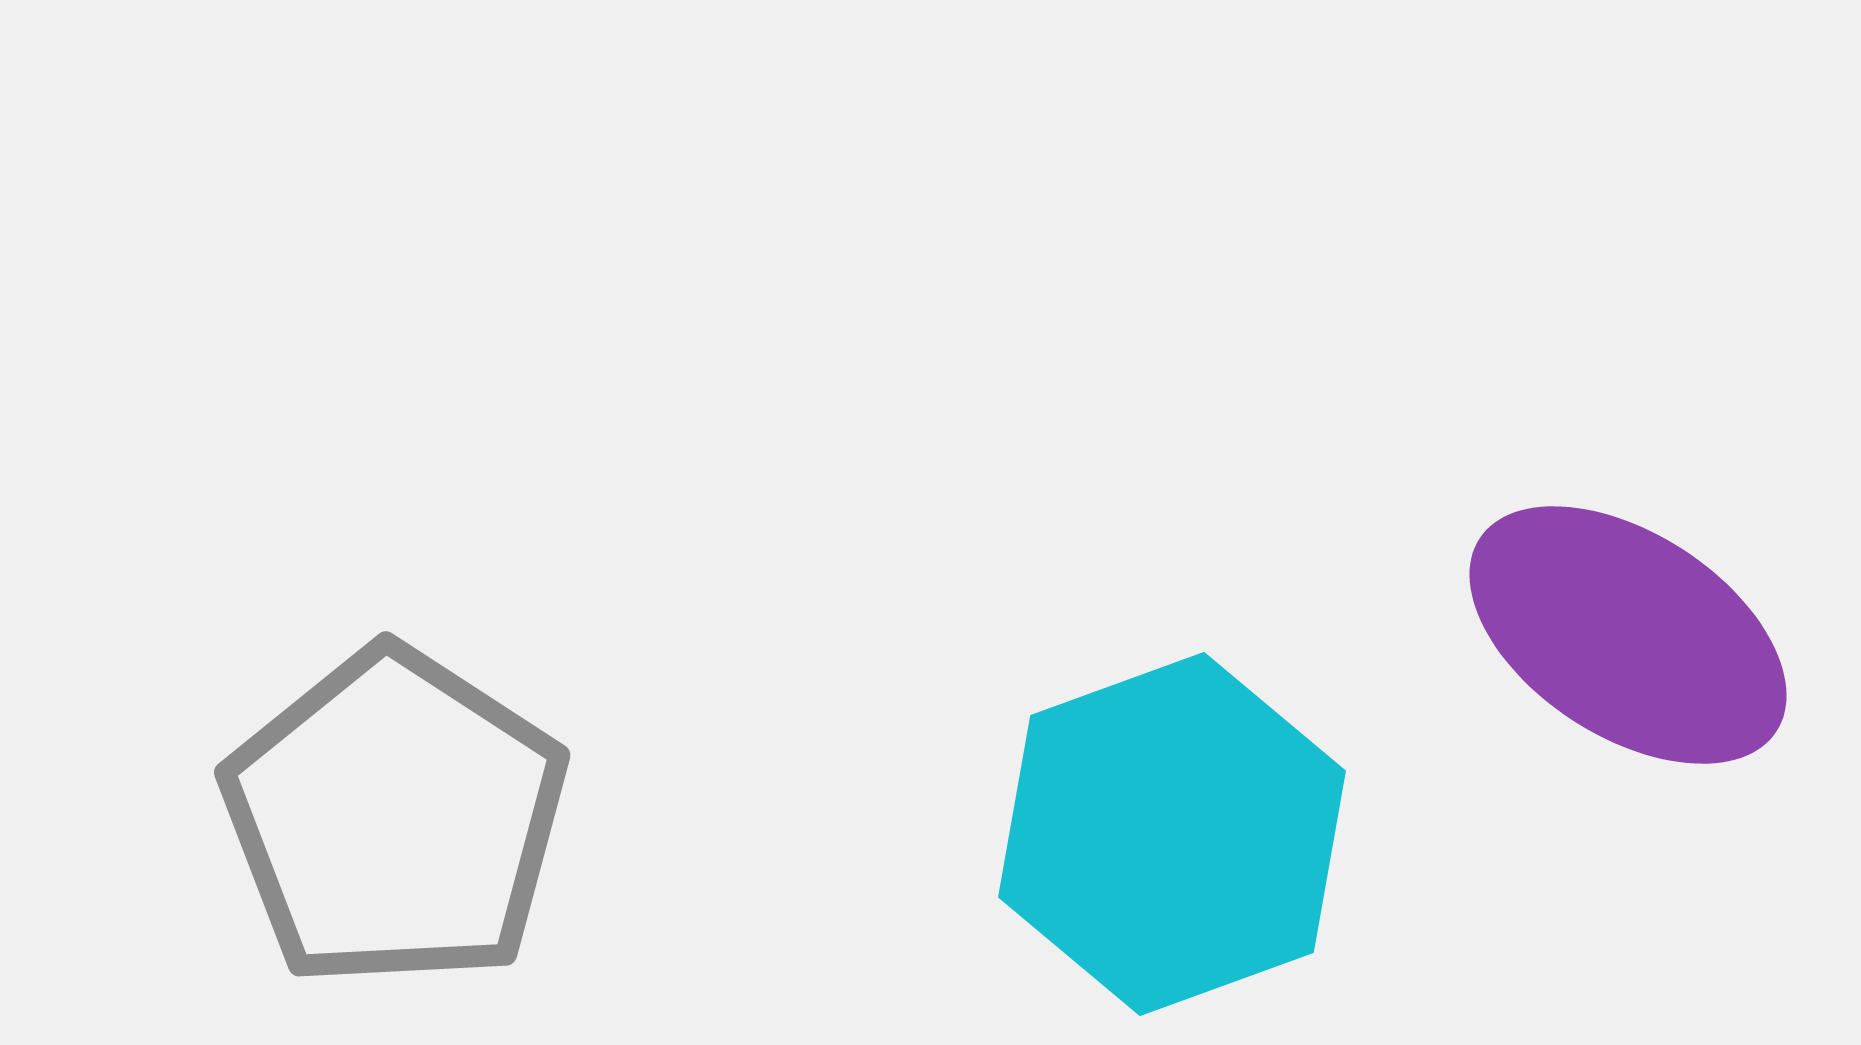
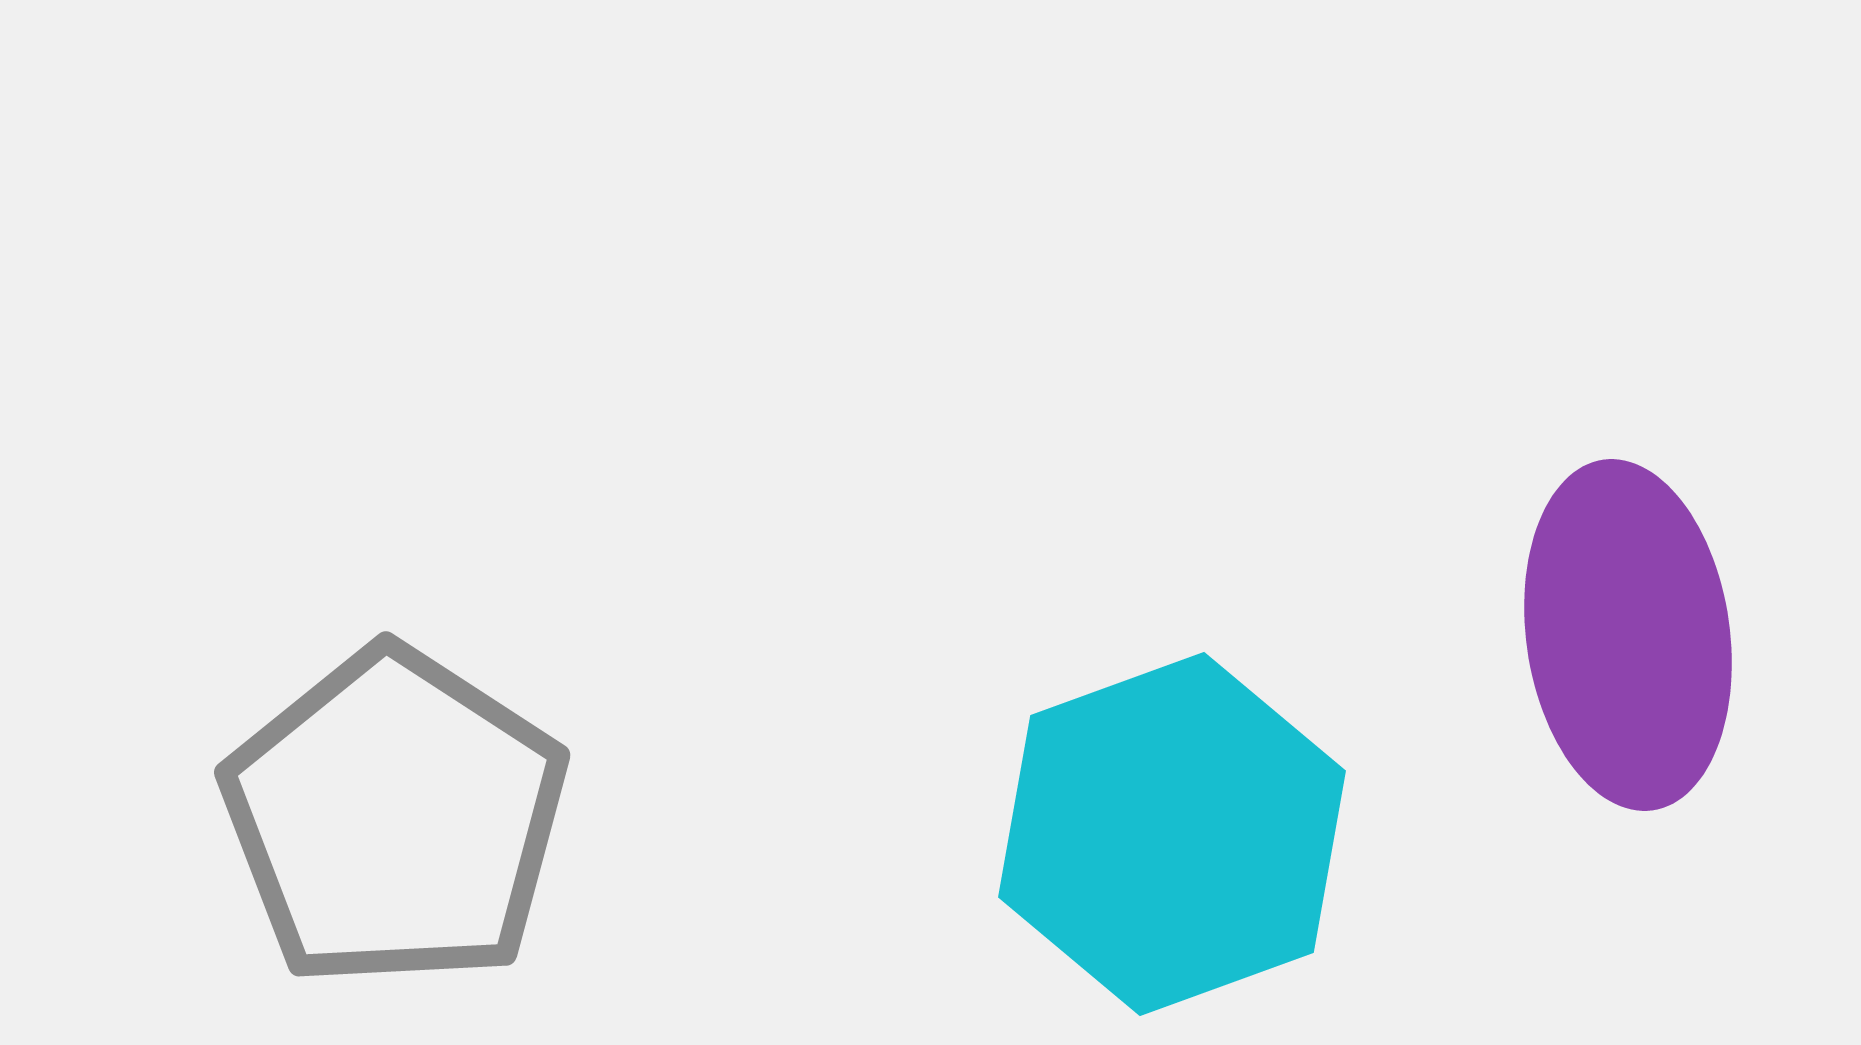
purple ellipse: rotated 49 degrees clockwise
